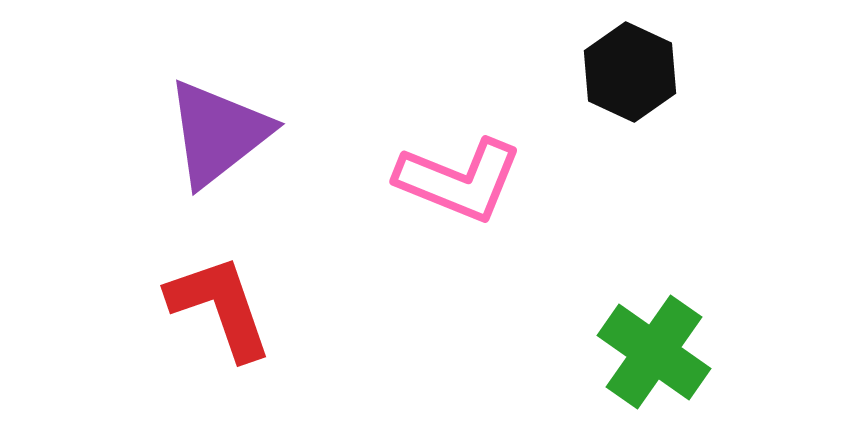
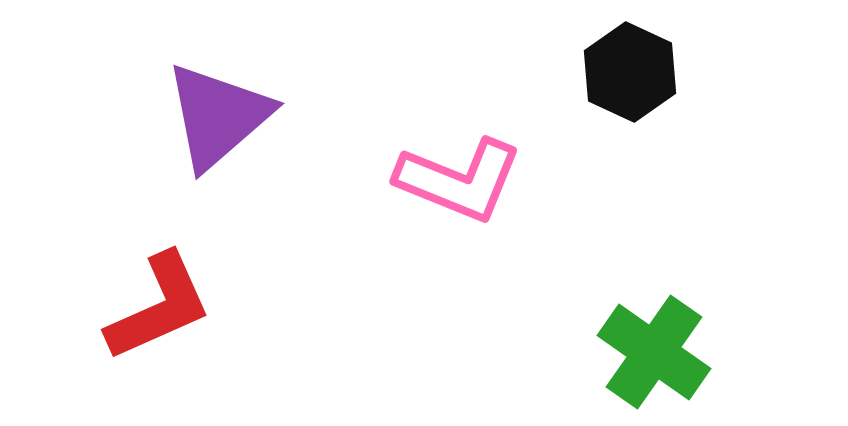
purple triangle: moved 17 px up; rotated 3 degrees counterclockwise
red L-shape: moved 61 px left; rotated 85 degrees clockwise
